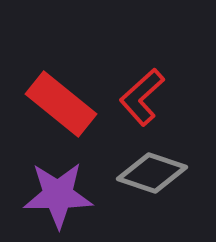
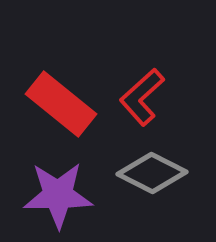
gray diamond: rotated 8 degrees clockwise
